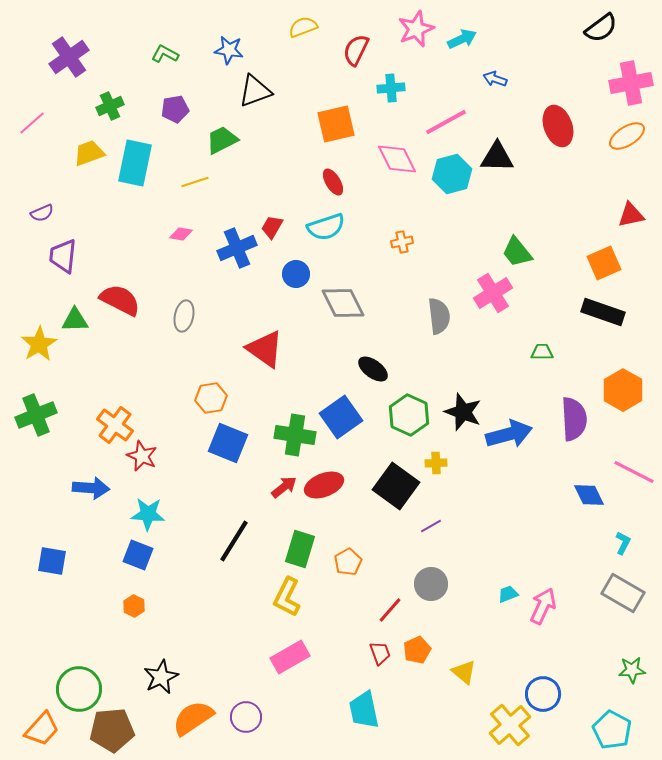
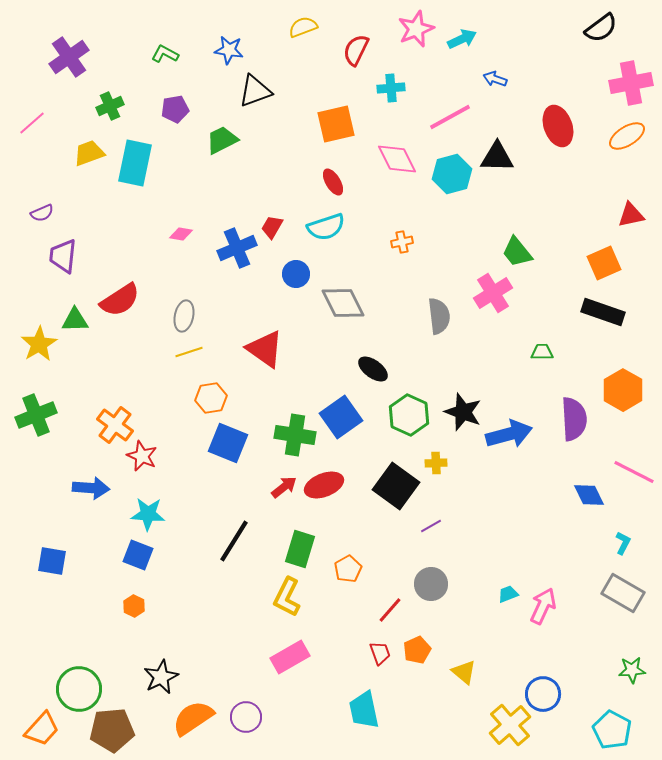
pink line at (446, 122): moved 4 px right, 5 px up
yellow line at (195, 182): moved 6 px left, 170 px down
red semicircle at (120, 300): rotated 120 degrees clockwise
orange pentagon at (348, 562): moved 7 px down
